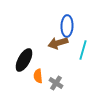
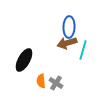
blue ellipse: moved 2 px right, 1 px down
brown arrow: moved 9 px right
orange semicircle: moved 3 px right, 5 px down
